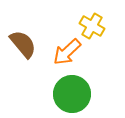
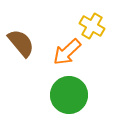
brown semicircle: moved 2 px left, 1 px up
green circle: moved 3 px left, 1 px down
